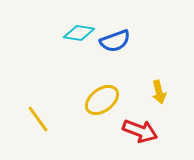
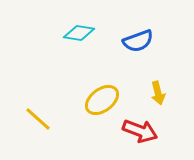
blue semicircle: moved 23 px right
yellow arrow: moved 1 px left, 1 px down
yellow line: rotated 12 degrees counterclockwise
